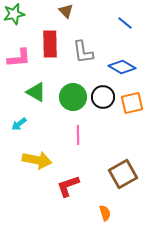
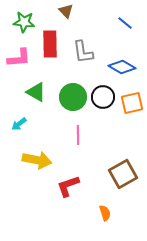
green star: moved 10 px right, 8 px down; rotated 20 degrees clockwise
